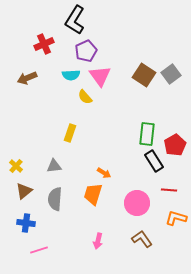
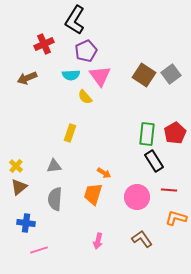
red pentagon: moved 12 px up
brown triangle: moved 5 px left, 4 px up
pink circle: moved 6 px up
